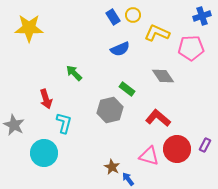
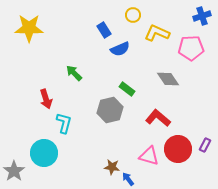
blue rectangle: moved 9 px left, 13 px down
gray diamond: moved 5 px right, 3 px down
gray star: moved 46 px down; rotated 10 degrees clockwise
red circle: moved 1 px right
brown star: rotated 21 degrees counterclockwise
